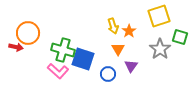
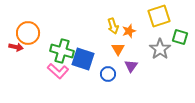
orange star: rotated 16 degrees clockwise
green cross: moved 1 px left, 1 px down
